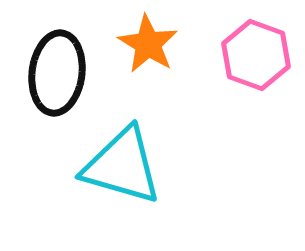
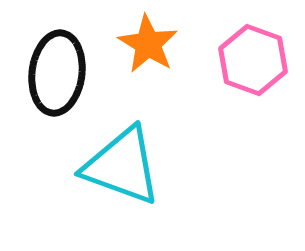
pink hexagon: moved 3 px left, 5 px down
cyan triangle: rotated 4 degrees clockwise
